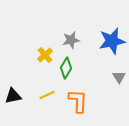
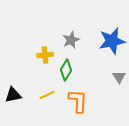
gray star: rotated 12 degrees counterclockwise
yellow cross: rotated 35 degrees clockwise
green diamond: moved 2 px down
black triangle: moved 1 px up
